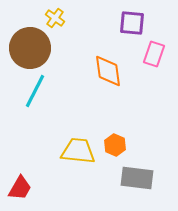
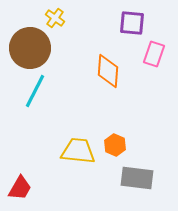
orange diamond: rotated 12 degrees clockwise
